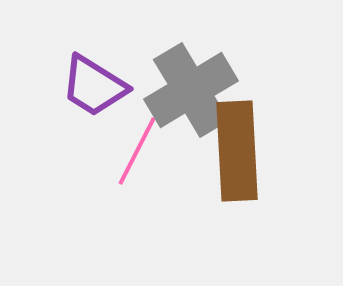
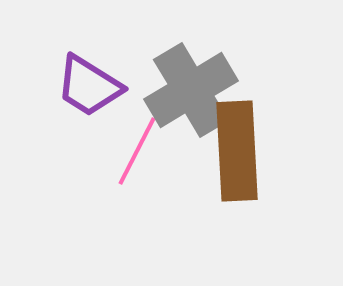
purple trapezoid: moved 5 px left
